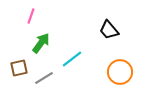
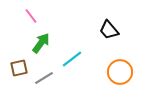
pink line: rotated 56 degrees counterclockwise
